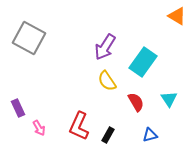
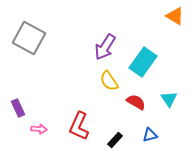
orange triangle: moved 2 px left
yellow semicircle: moved 2 px right
red semicircle: rotated 30 degrees counterclockwise
pink arrow: moved 1 px down; rotated 56 degrees counterclockwise
black rectangle: moved 7 px right, 5 px down; rotated 14 degrees clockwise
